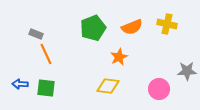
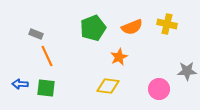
orange line: moved 1 px right, 2 px down
